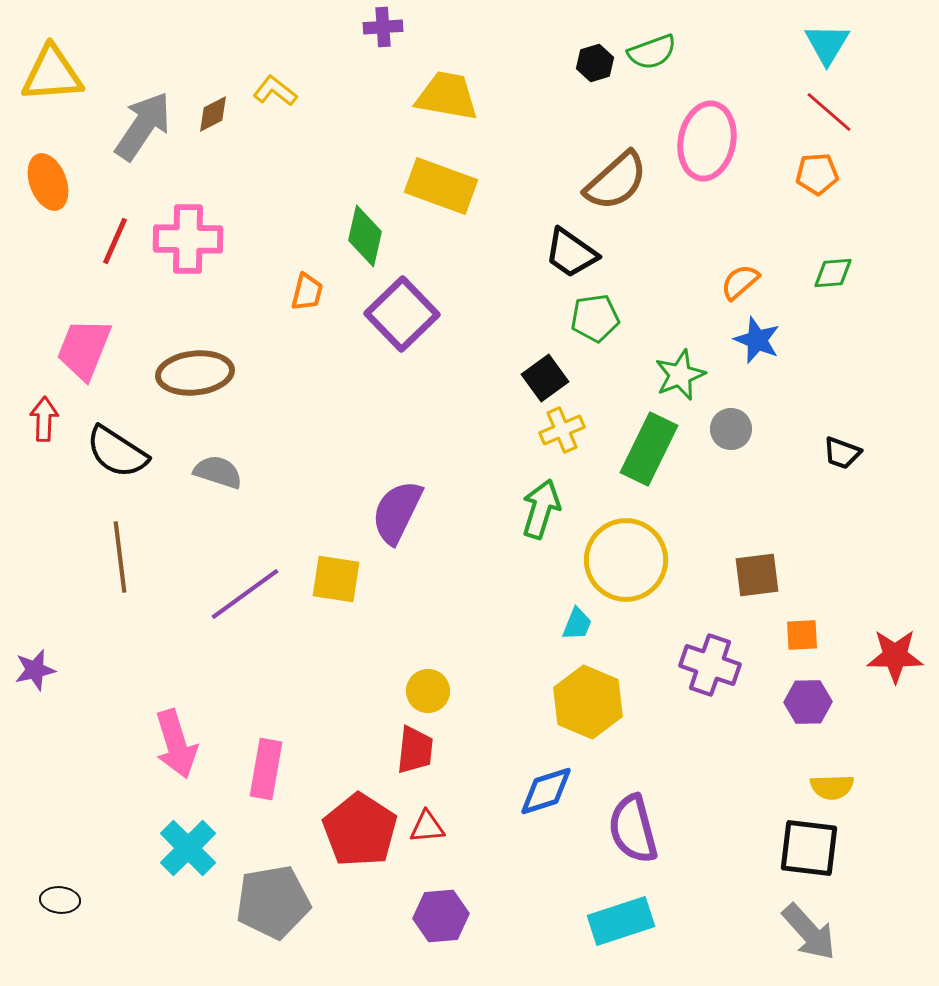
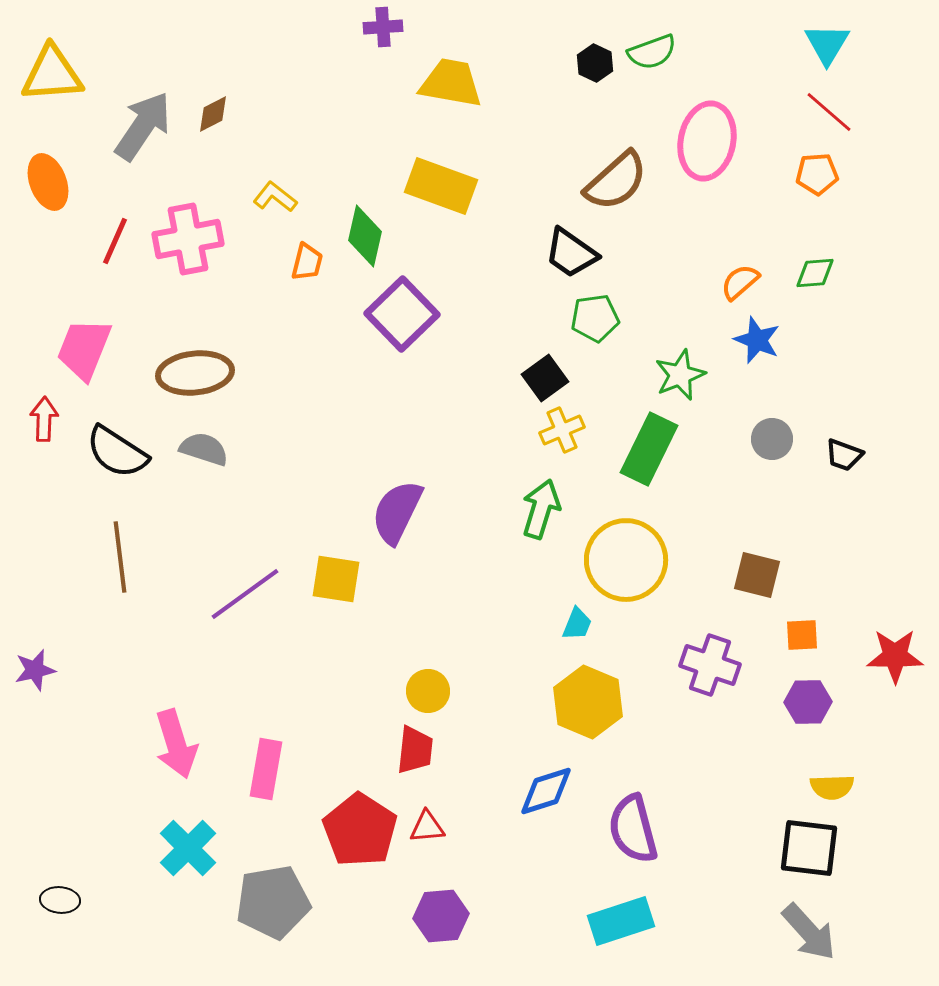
black hexagon at (595, 63): rotated 18 degrees counterclockwise
yellow L-shape at (275, 91): moved 106 px down
yellow trapezoid at (447, 96): moved 4 px right, 13 px up
pink cross at (188, 239): rotated 12 degrees counterclockwise
green diamond at (833, 273): moved 18 px left
orange trapezoid at (307, 292): moved 30 px up
gray circle at (731, 429): moved 41 px right, 10 px down
black trapezoid at (842, 453): moved 2 px right, 2 px down
gray semicircle at (218, 472): moved 14 px left, 23 px up
brown square at (757, 575): rotated 21 degrees clockwise
